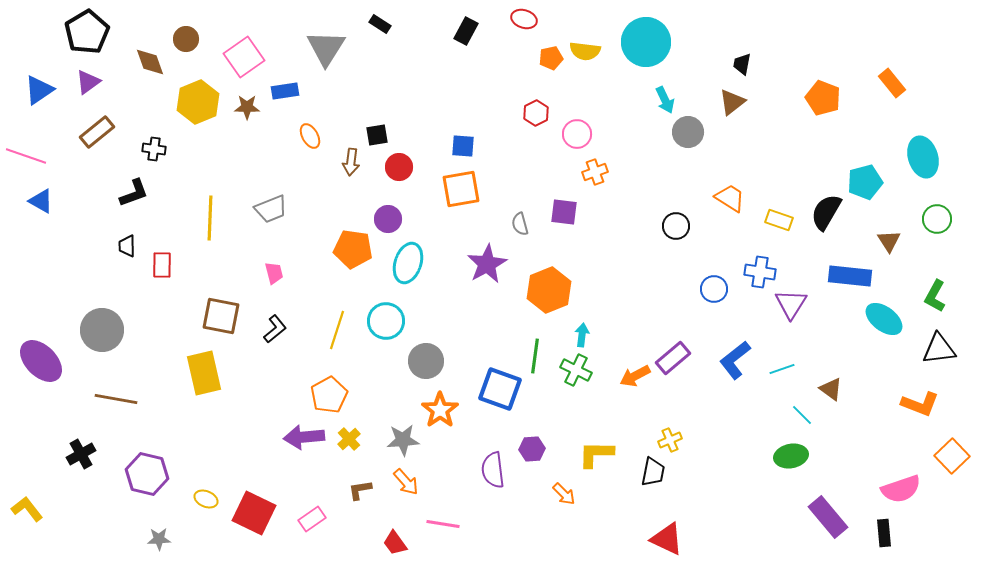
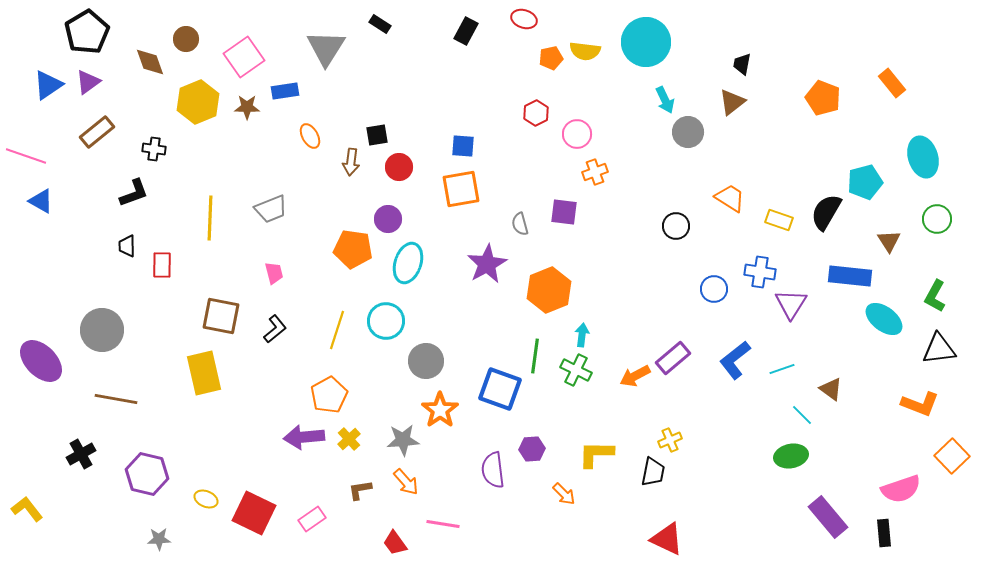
blue triangle at (39, 90): moved 9 px right, 5 px up
